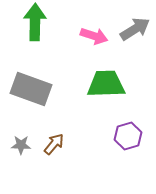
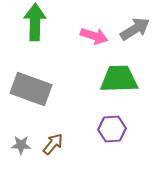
green trapezoid: moved 13 px right, 5 px up
purple hexagon: moved 16 px left, 7 px up; rotated 12 degrees clockwise
brown arrow: moved 1 px left
